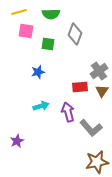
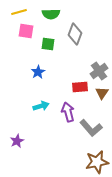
blue star: rotated 16 degrees counterclockwise
brown triangle: moved 2 px down
